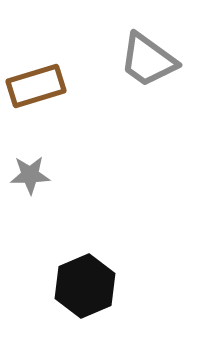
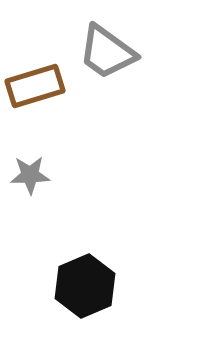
gray trapezoid: moved 41 px left, 8 px up
brown rectangle: moved 1 px left
